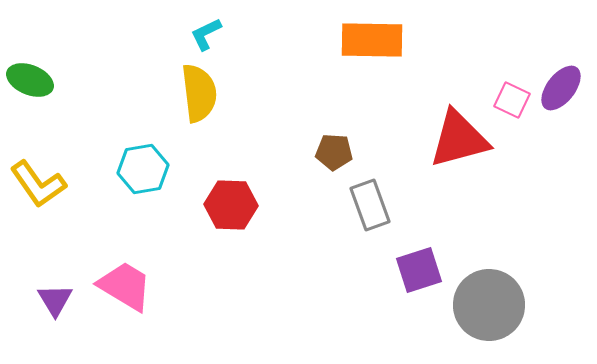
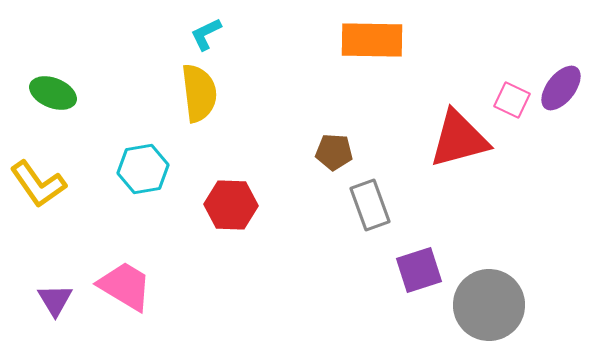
green ellipse: moved 23 px right, 13 px down
